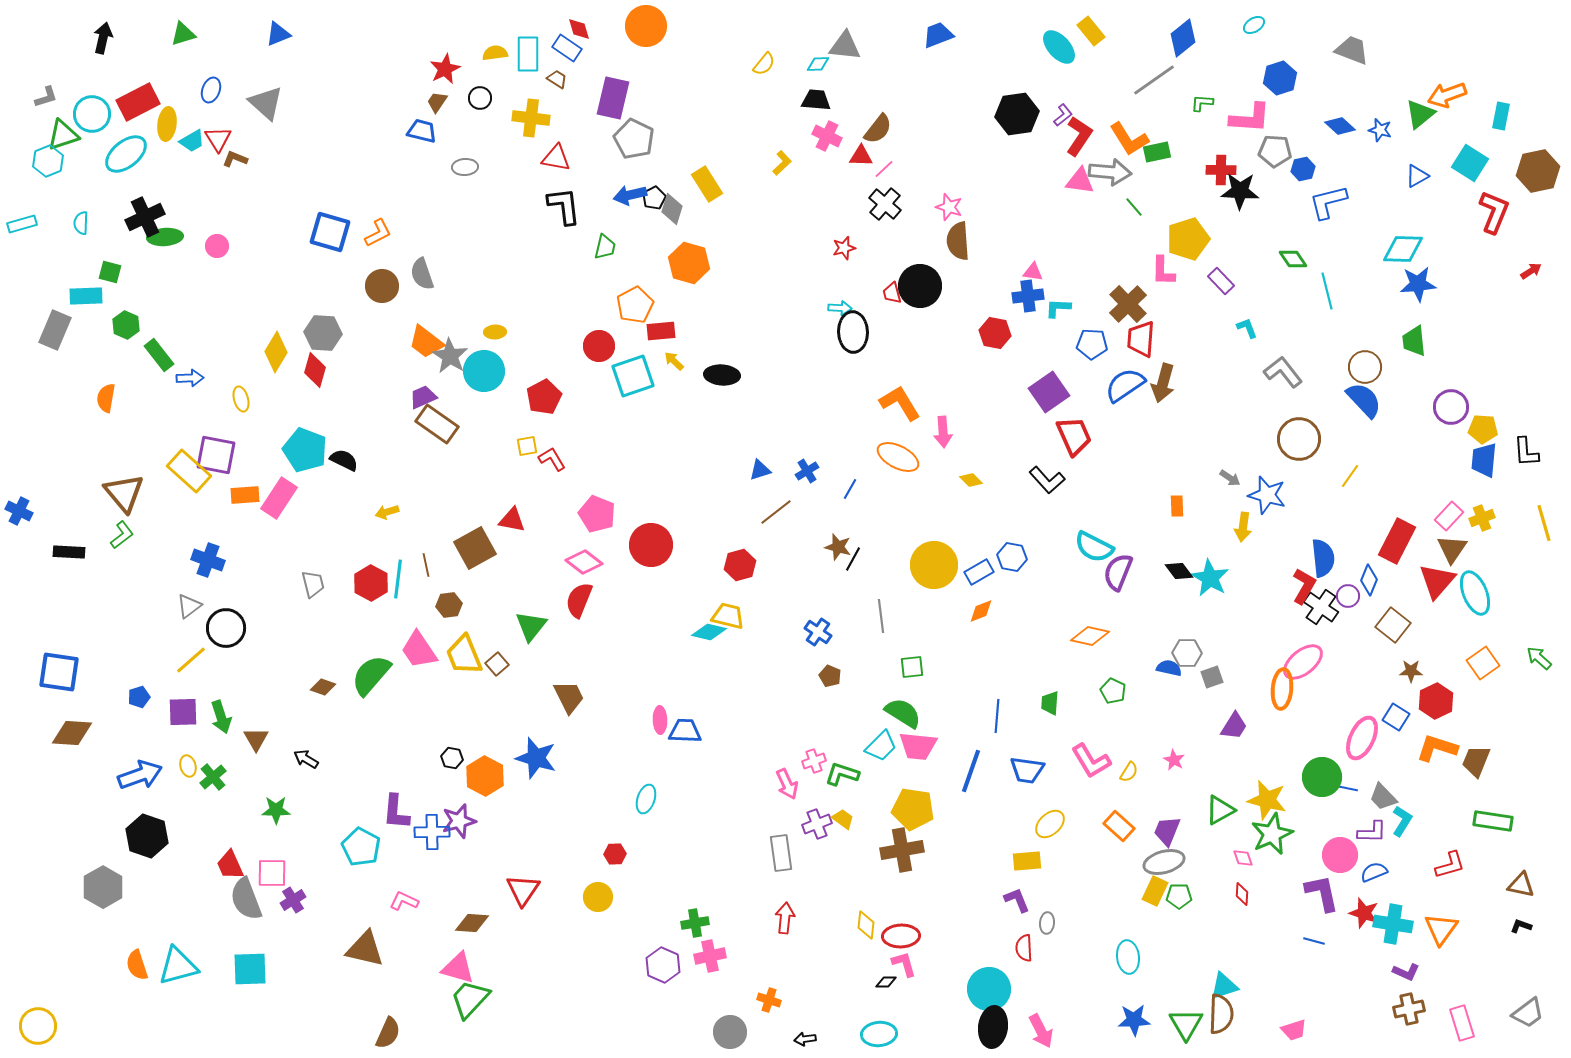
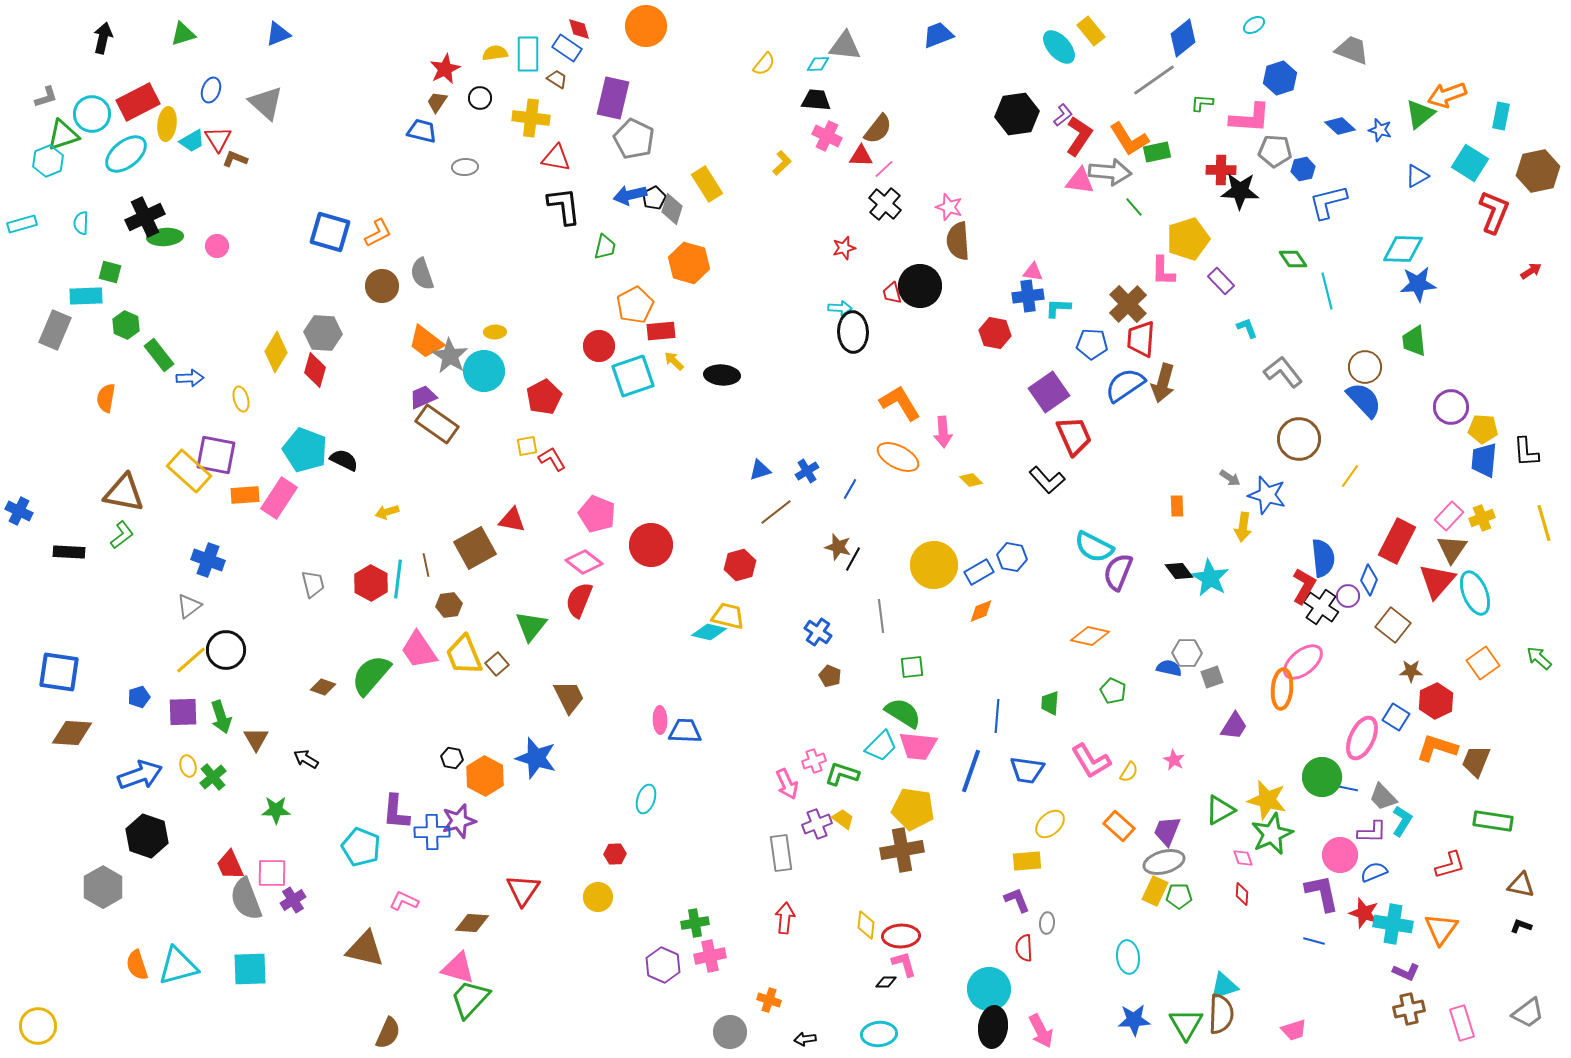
brown triangle at (124, 493): rotated 39 degrees counterclockwise
black circle at (226, 628): moved 22 px down
cyan pentagon at (361, 847): rotated 6 degrees counterclockwise
